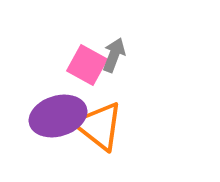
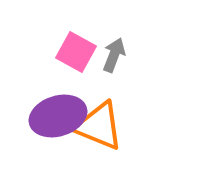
pink square: moved 11 px left, 13 px up
orange triangle: rotated 16 degrees counterclockwise
